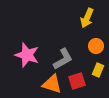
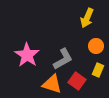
pink star: rotated 15 degrees clockwise
red square: rotated 36 degrees counterclockwise
